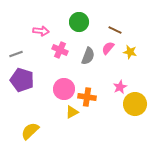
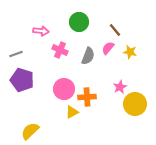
brown line: rotated 24 degrees clockwise
orange cross: rotated 12 degrees counterclockwise
